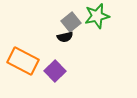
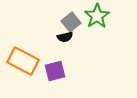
green star: rotated 20 degrees counterclockwise
purple square: rotated 30 degrees clockwise
